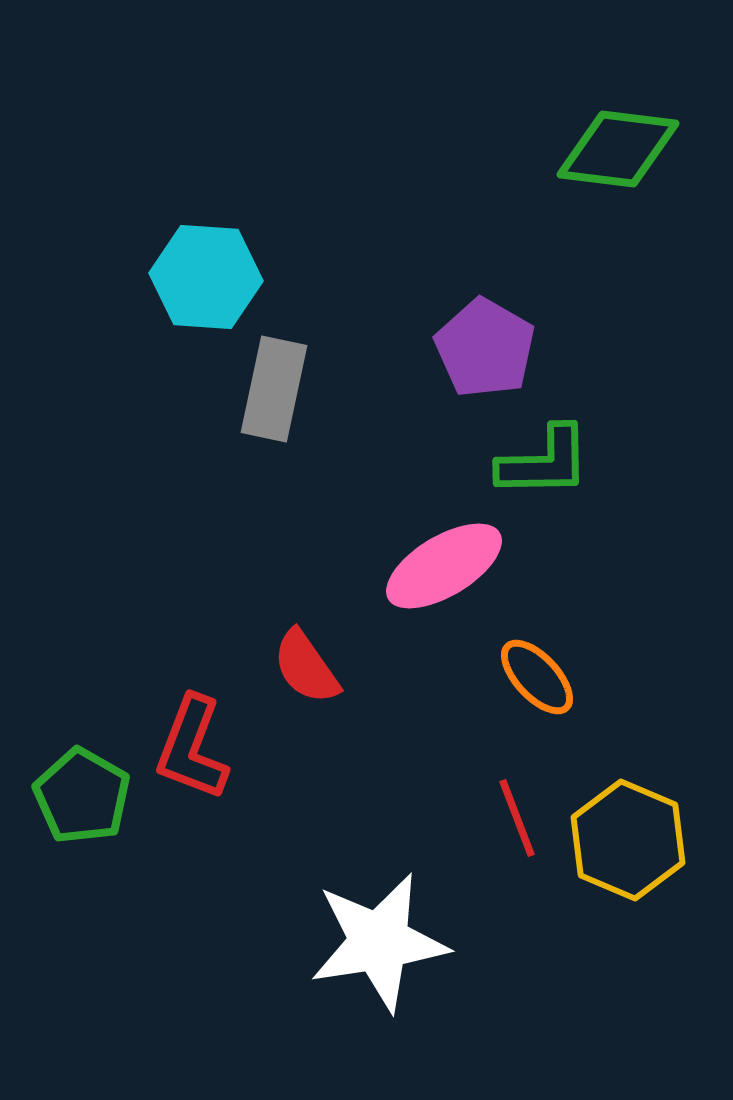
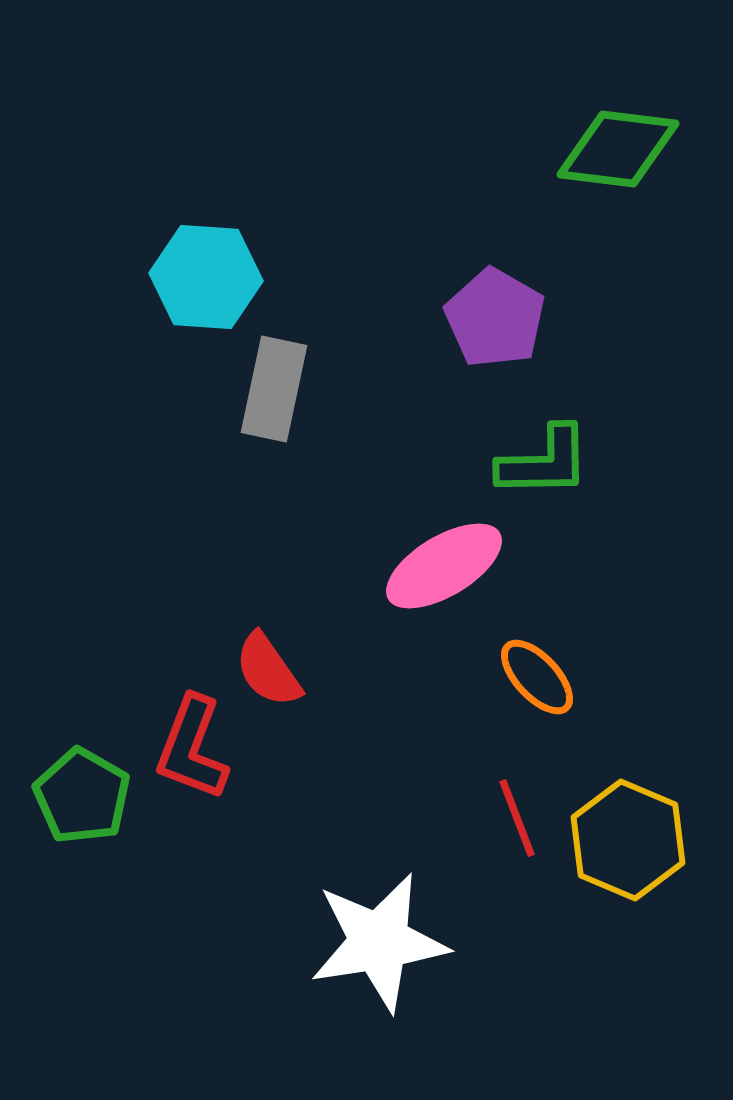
purple pentagon: moved 10 px right, 30 px up
red semicircle: moved 38 px left, 3 px down
